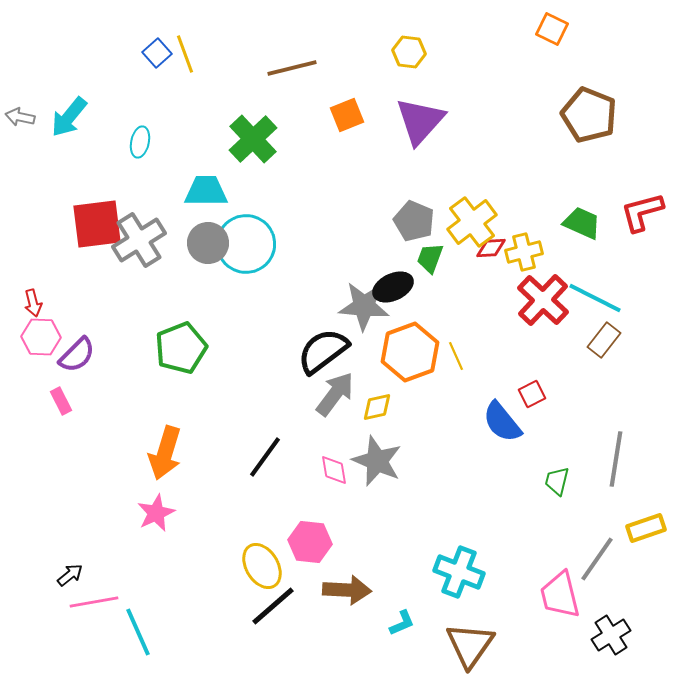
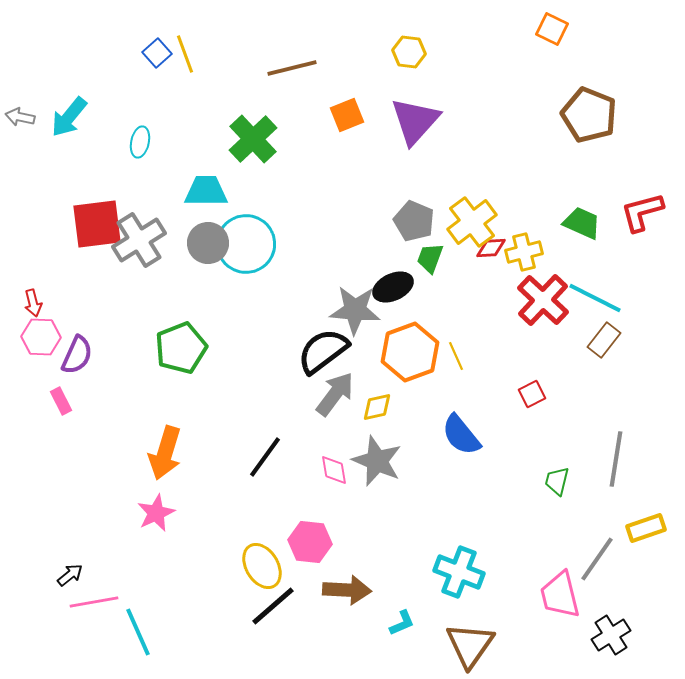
purple triangle at (420, 121): moved 5 px left
gray star at (364, 306): moved 9 px left, 4 px down
purple semicircle at (77, 355): rotated 21 degrees counterclockwise
blue semicircle at (502, 422): moved 41 px left, 13 px down
